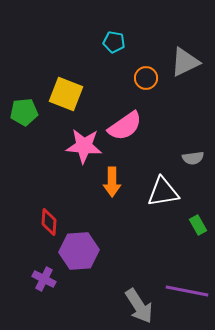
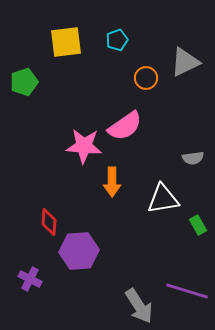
cyan pentagon: moved 3 px right, 2 px up; rotated 30 degrees counterclockwise
yellow square: moved 52 px up; rotated 28 degrees counterclockwise
green pentagon: moved 30 px up; rotated 12 degrees counterclockwise
white triangle: moved 7 px down
purple cross: moved 14 px left
purple line: rotated 6 degrees clockwise
